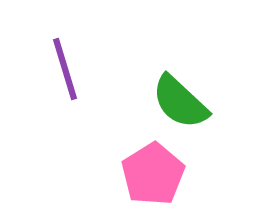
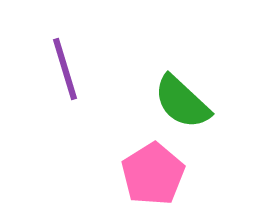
green semicircle: moved 2 px right
